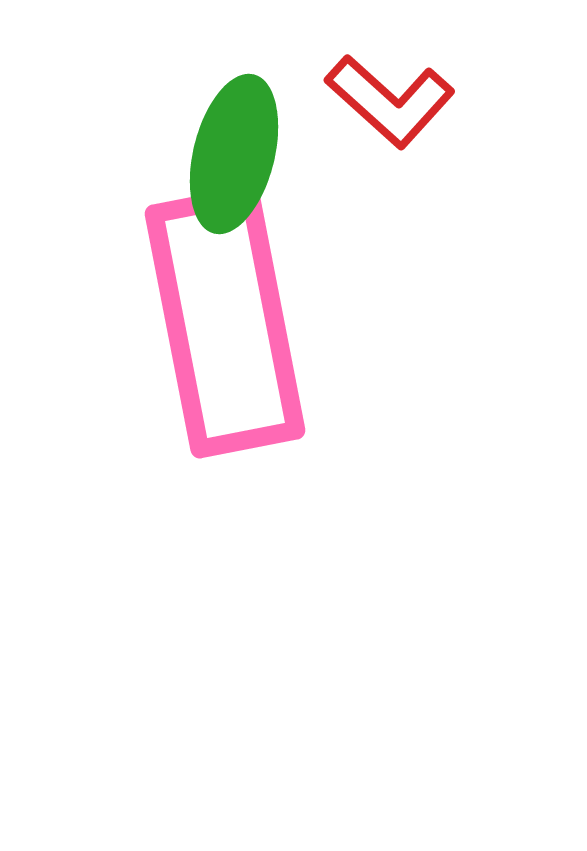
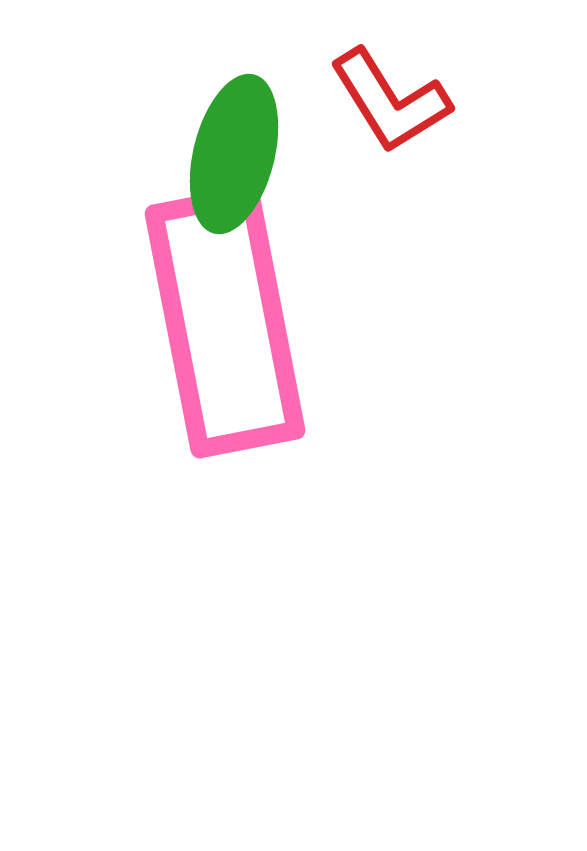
red L-shape: rotated 16 degrees clockwise
